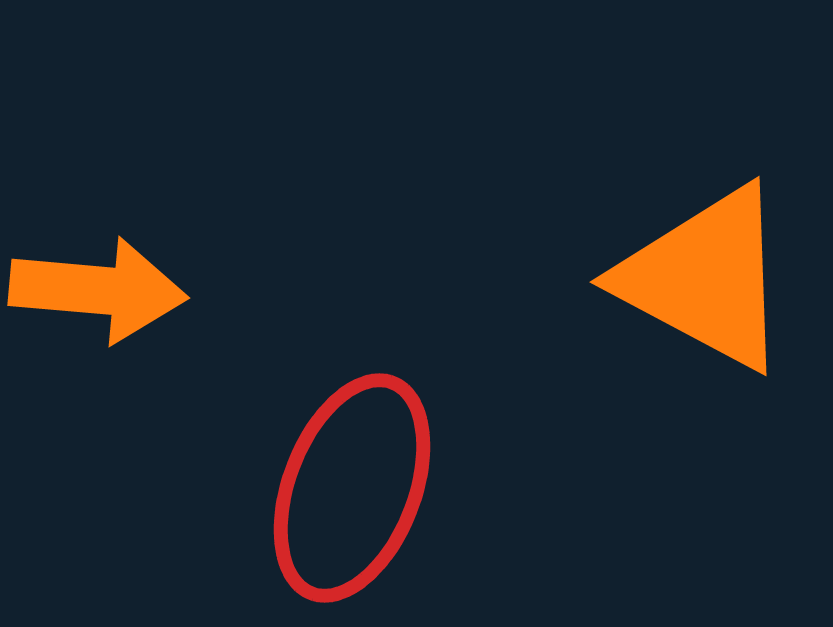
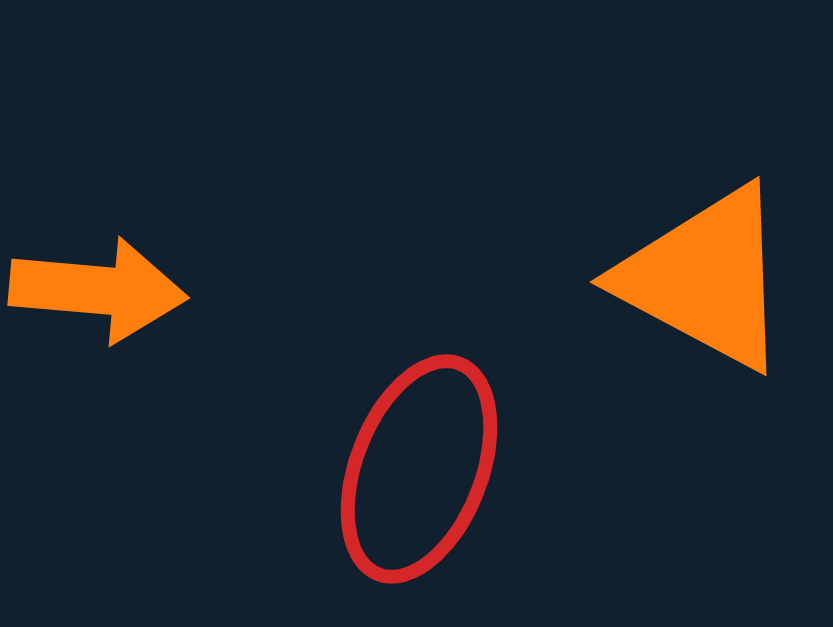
red ellipse: moved 67 px right, 19 px up
